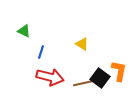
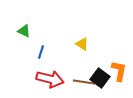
red arrow: moved 2 px down
brown line: moved 1 px up; rotated 20 degrees clockwise
